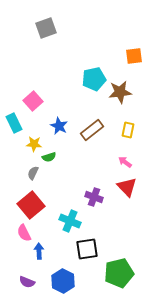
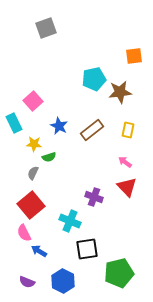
blue arrow: rotated 56 degrees counterclockwise
